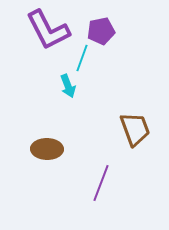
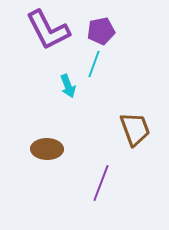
cyan line: moved 12 px right, 6 px down
